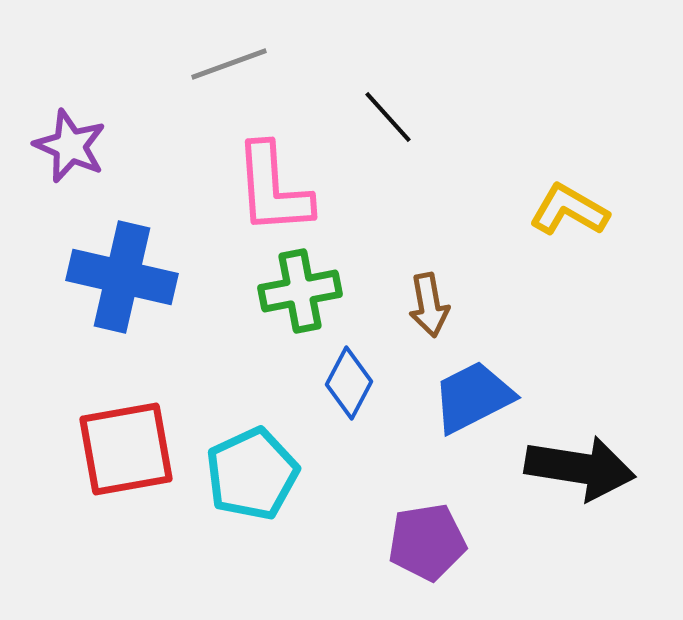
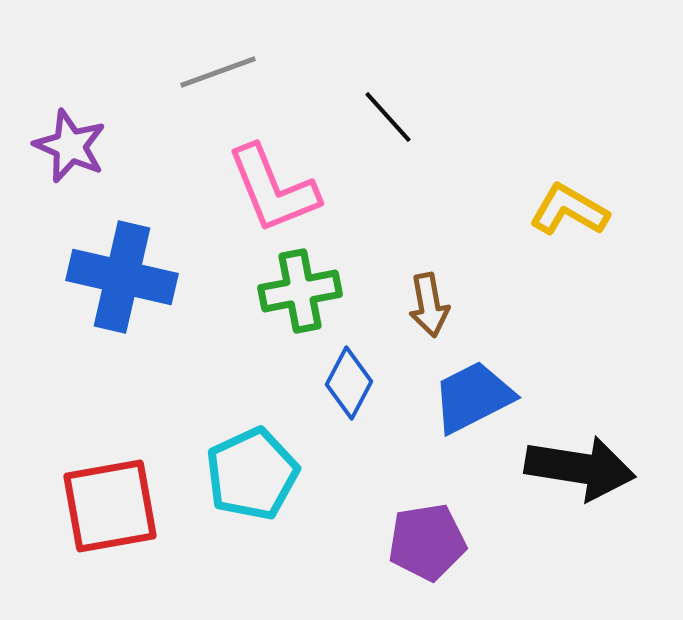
gray line: moved 11 px left, 8 px down
pink L-shape: rotated 18 degrees counterclockwise
red square: moved 16 px left, 57 px down
